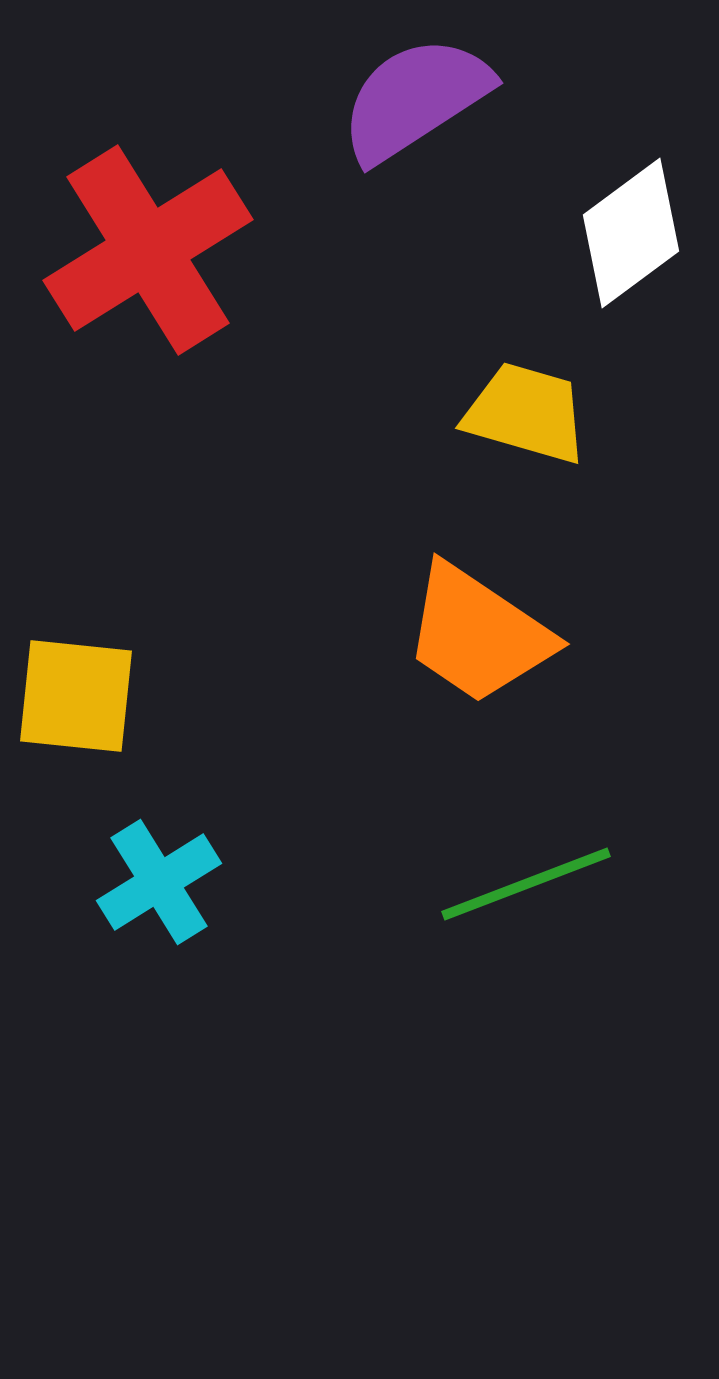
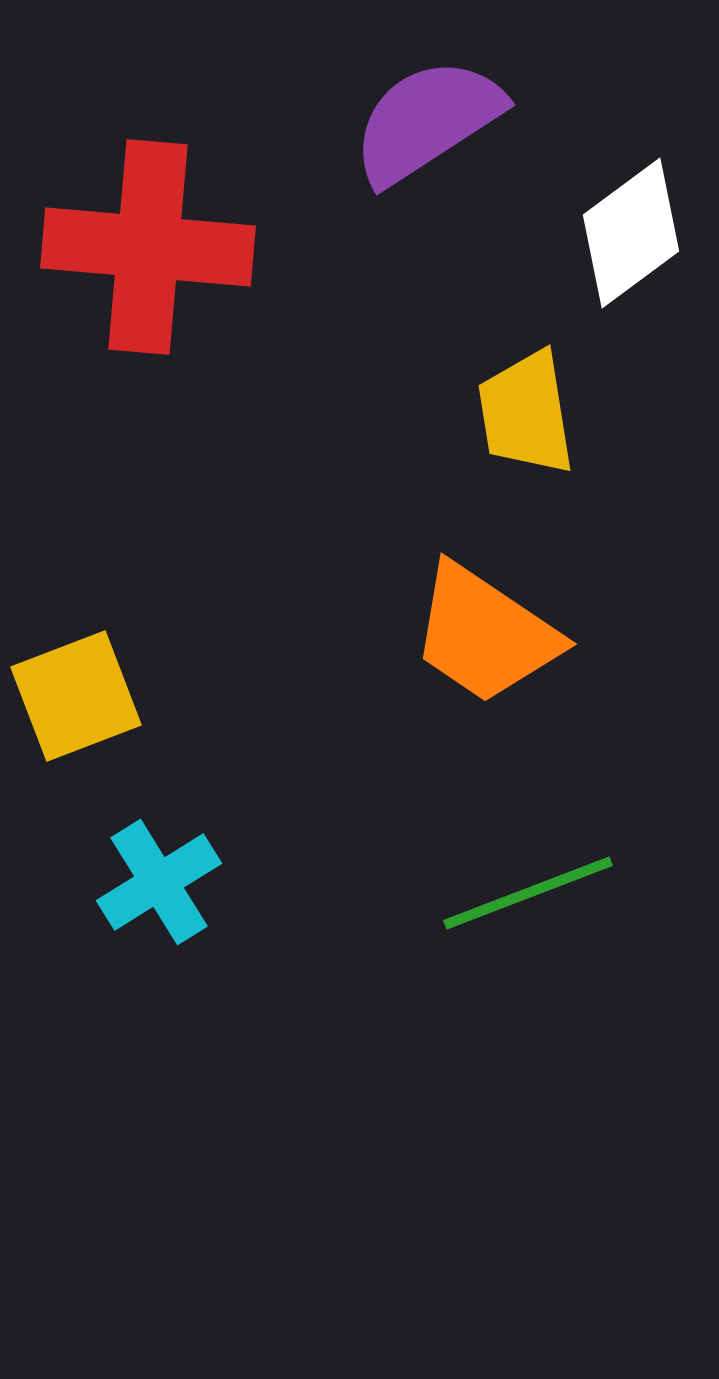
purple semicircle: moved 12 px right, 22 px down
red cross: moved 3 px up; rotated 37 degrees clockwise
yellow trapezoid: rotated 115 degrees counterclockwise
orange trapezoid: moved 7 px right
yellow square: rotated 27 degrees counterclockwise
green line: moved 2 px right, 9 px down
